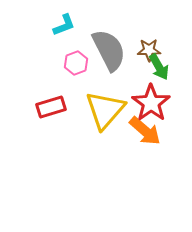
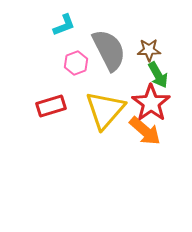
green arrow: moved 1 px left, 8 px down
red rectangle: moved 1 px up
